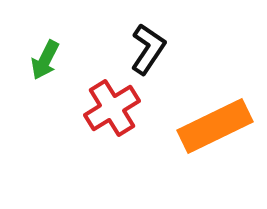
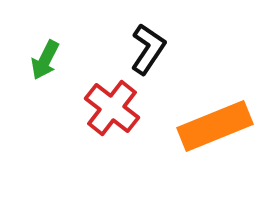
red cross: rotated 20 degrees counterclockwise
orange rectangle: rotated 4 degrees clockwise
